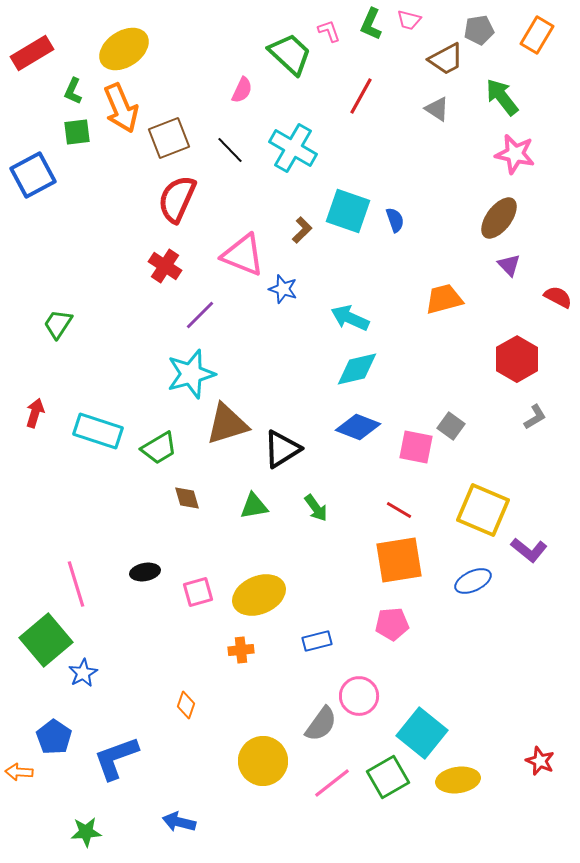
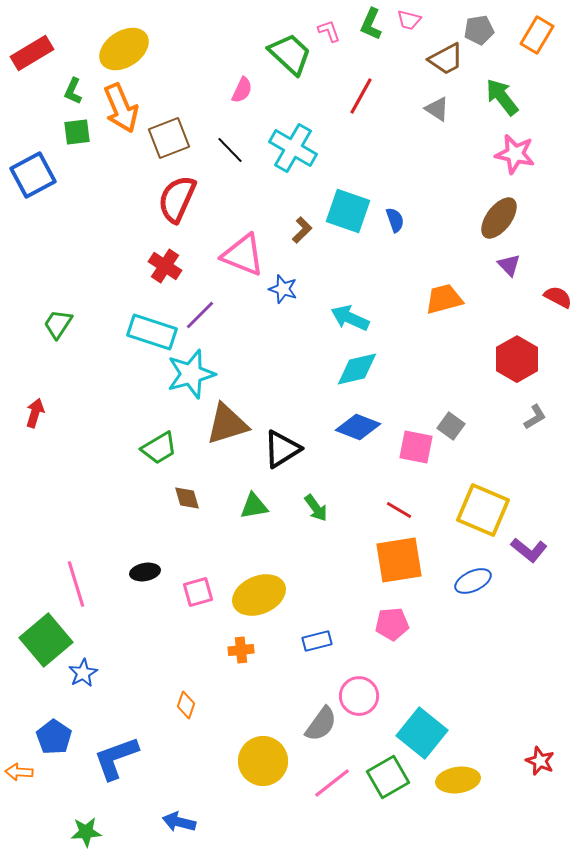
cyan rectangle at (98, 431): moved 54 px right, 99 px up
